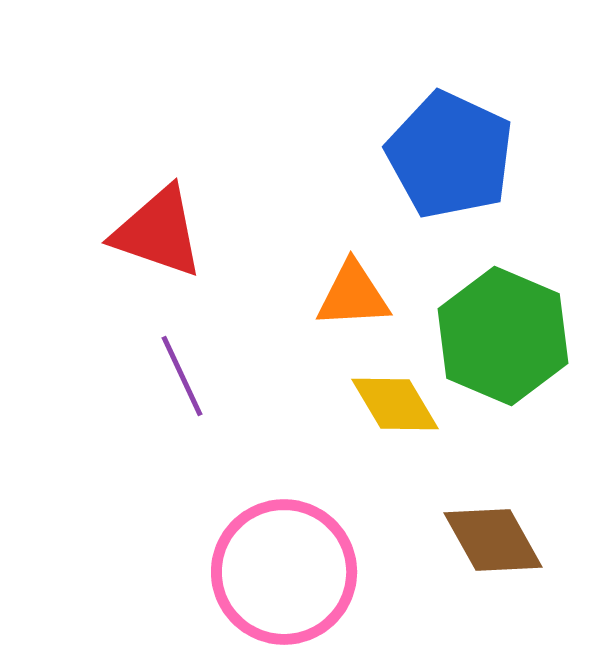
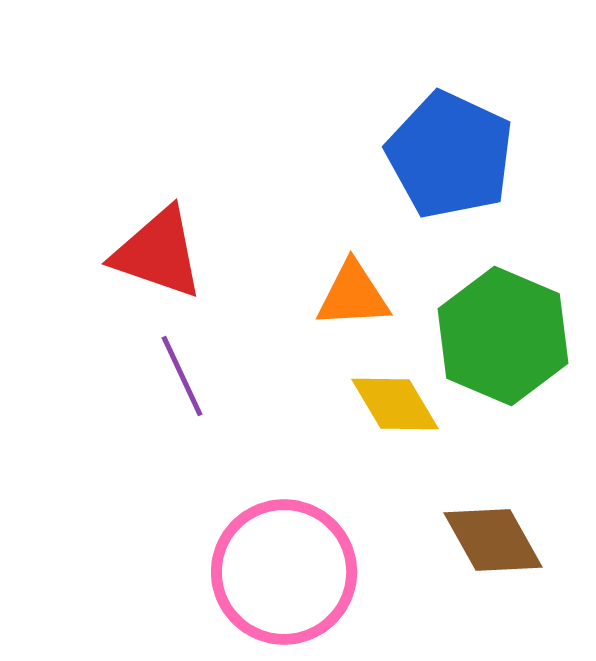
red triangle: moved 21 px down
